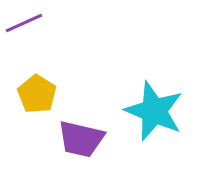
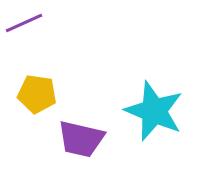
yellow pentagon: rotated 24 degrees counterclockwise
